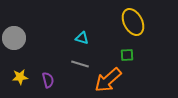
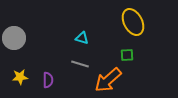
purple semicircle: rotated 14 degrees clockwise
